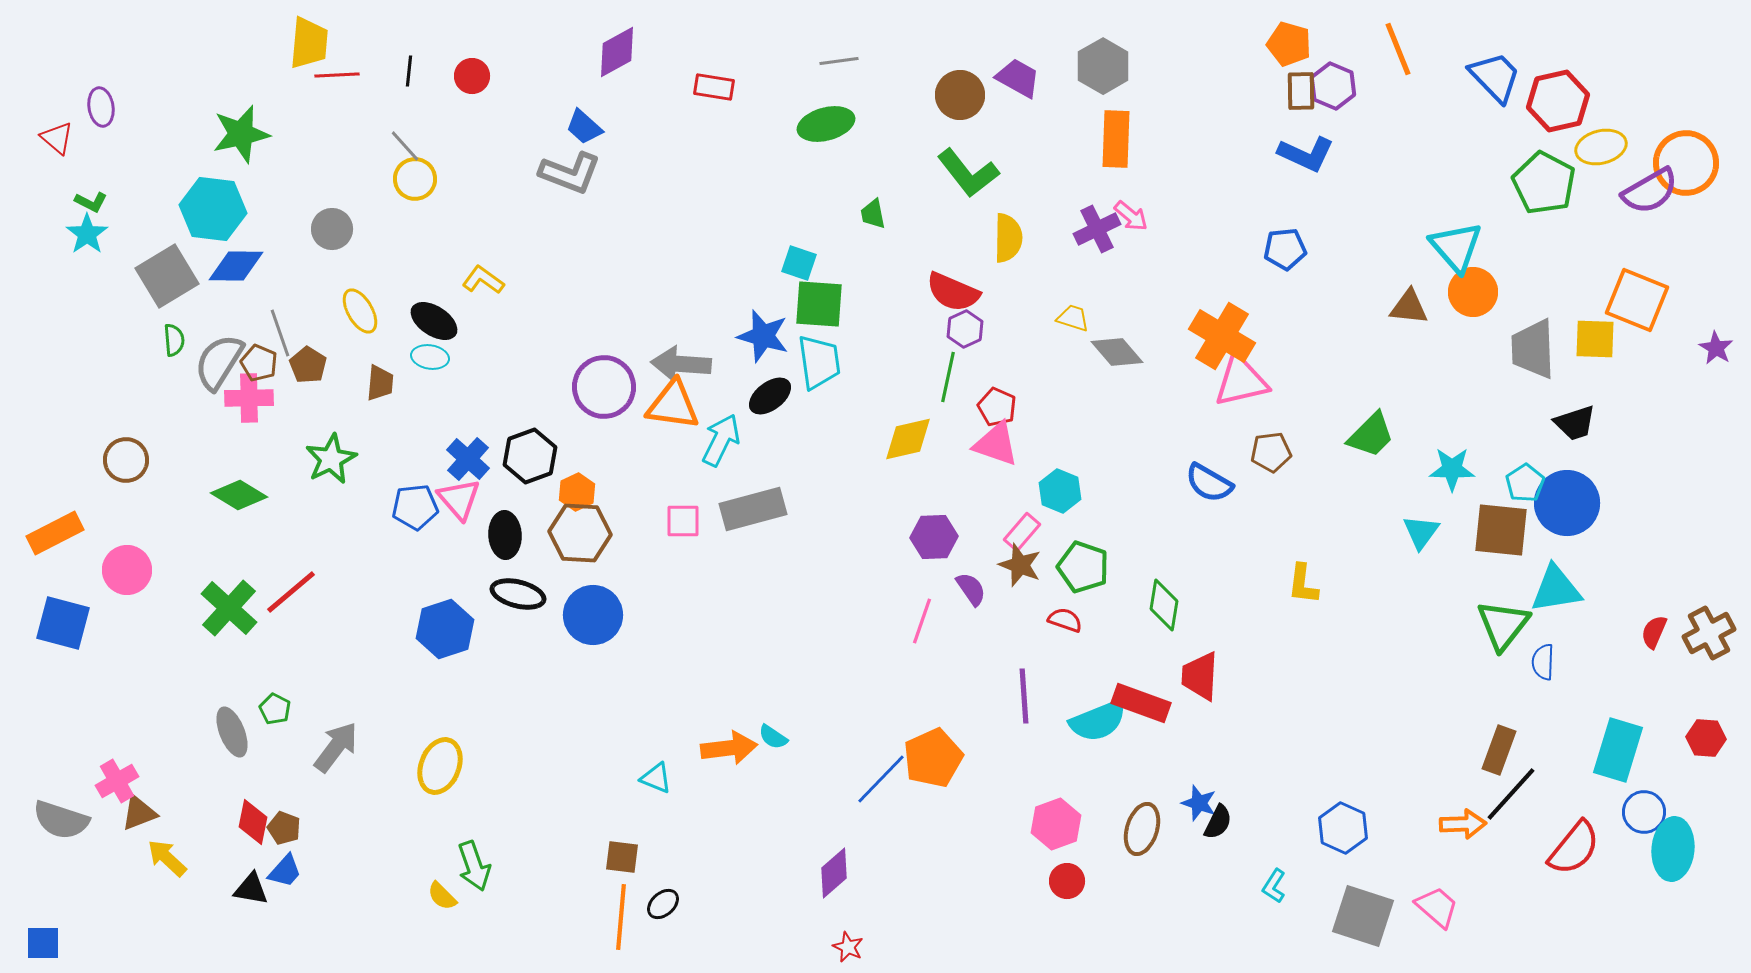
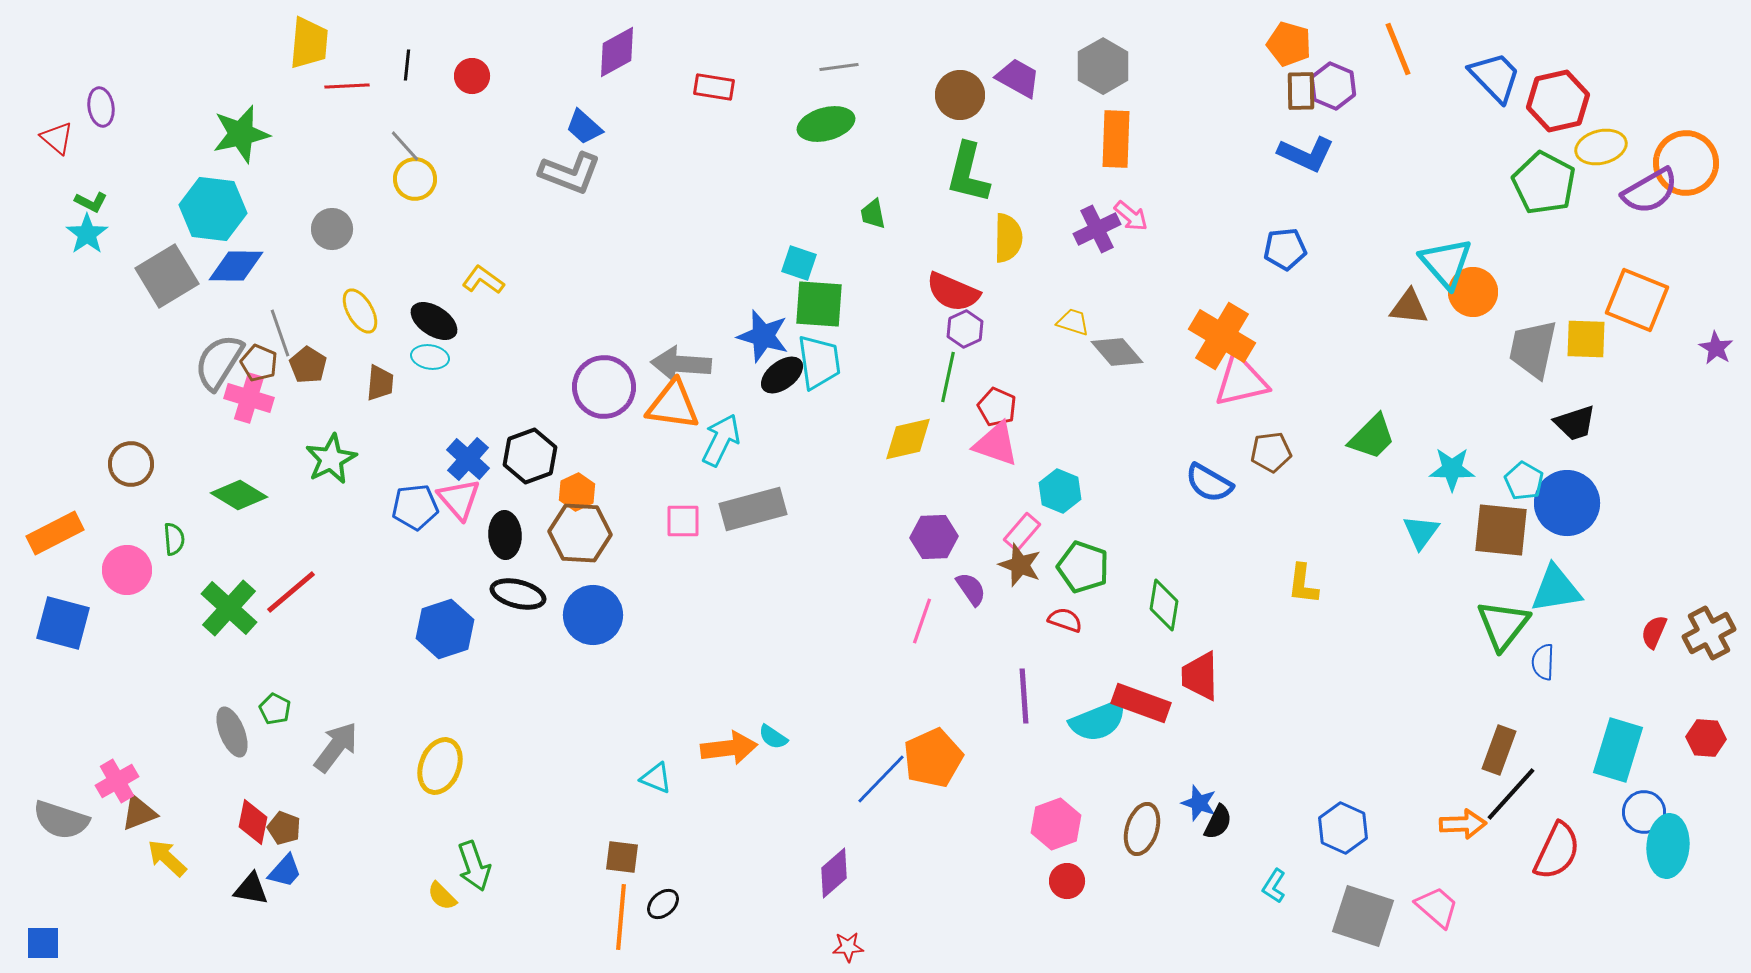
gray line at (839, 61): moved 6 px down
black line at (409, 71): moved 2 px left, 6 px up
red line at (337, 75): moved 10 px right, 11 px down
green L-shape at (968, 173): rotated 52 degrees clockwise
cyan triangle at (1456, 247): moved 10 px left, 16 px down
yellow trapezoid at (1073, 318): moved 4 px down
yellow square at (1595, 339): moved 9 px left
green semicircle at (174, 340): moved 199 px down
gray trapezoid at (1533, 349): rotated 14 degrees clockwise
black ellipse at (770, 396): moved 12 px right, 21 px up
pink cross at (249, 398): rotated 18 degrees clockwise
green trapezoid at (1371, 435): moved 1 px right, 2 px down
brown circle at (126, 460): moved 5 px right, 4 px down
cyan pentagon at (1525, 483): moved 1 px left, 2 px up; rotated 9 degrees counterclockwise
red trapezoid at (1200, 676): rotated 4 degrees counterclockwise
red semicircle at (1574, 848): moved 17 px left, 3 px down; rotated 14 degrees counterclockwise
cyan ellipse at (1673, 849): moved 5 px left, 3 px up
red star at (848, 947): rotated 28 degrees counterclockwise
